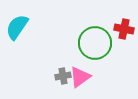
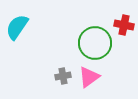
red cross: moved 4 px up
pink triangle: moved 9 px right
